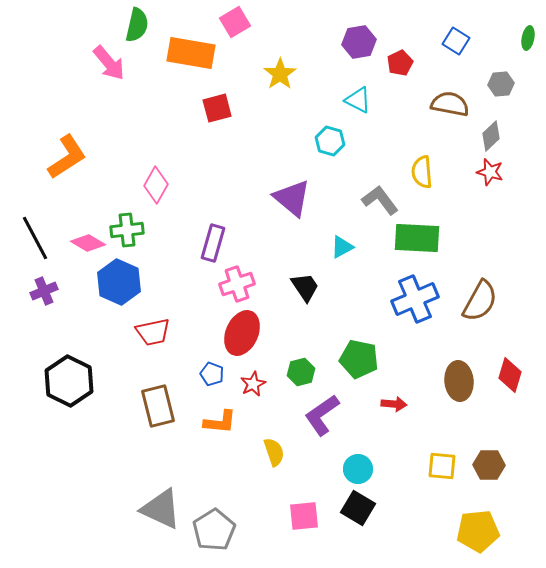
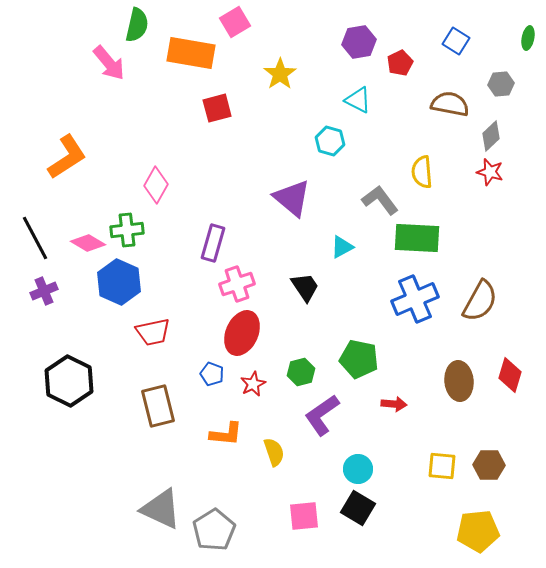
orange L-shape at (220, 422): moved 6 px right, 12 px down
